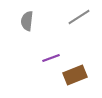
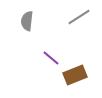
purple line: rotated 60 degrees clockwise
